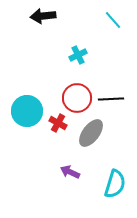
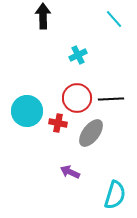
black arrow: rotated 95 degrees clockwise
cyan line: moved 1 px right, 1 px up
red cross: rotated 18 degrees counterclockwise
cyan semicircle: moved 11 px down
